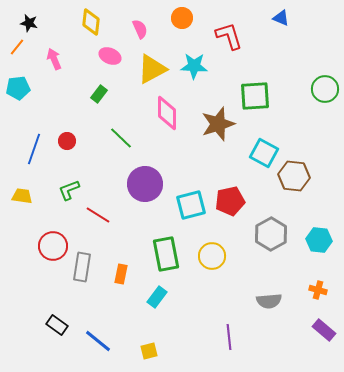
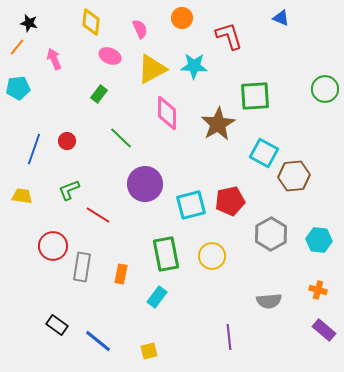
brown star at (218, 124): rotated 12 degrees counterclockwise
brown hexagon at (294, 176): rotated 12 degrees counterclockwise
